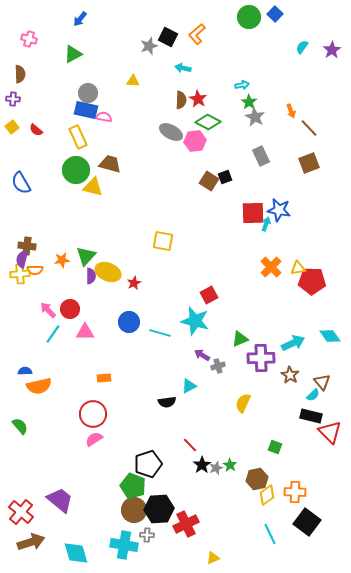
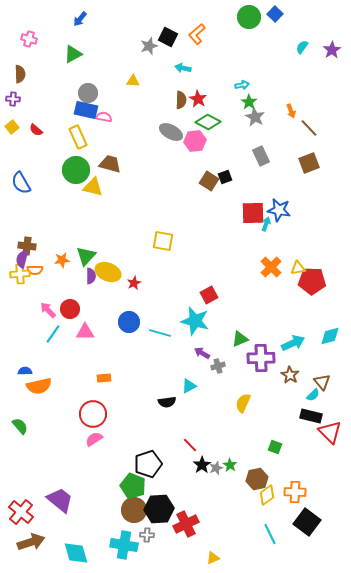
cyan diamond at (330, 336): rotated 70 degrees counterclockwise
purple arrow at (202, 355): moved 2 px up
